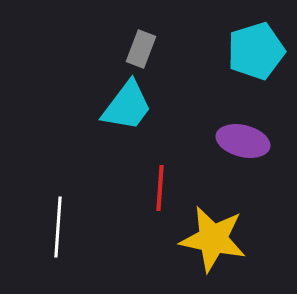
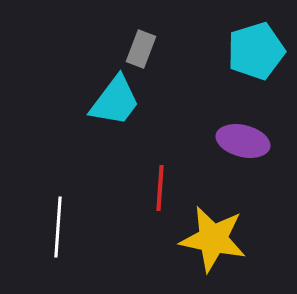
cyan trapezoid: moved 12 px left, 5 px up
